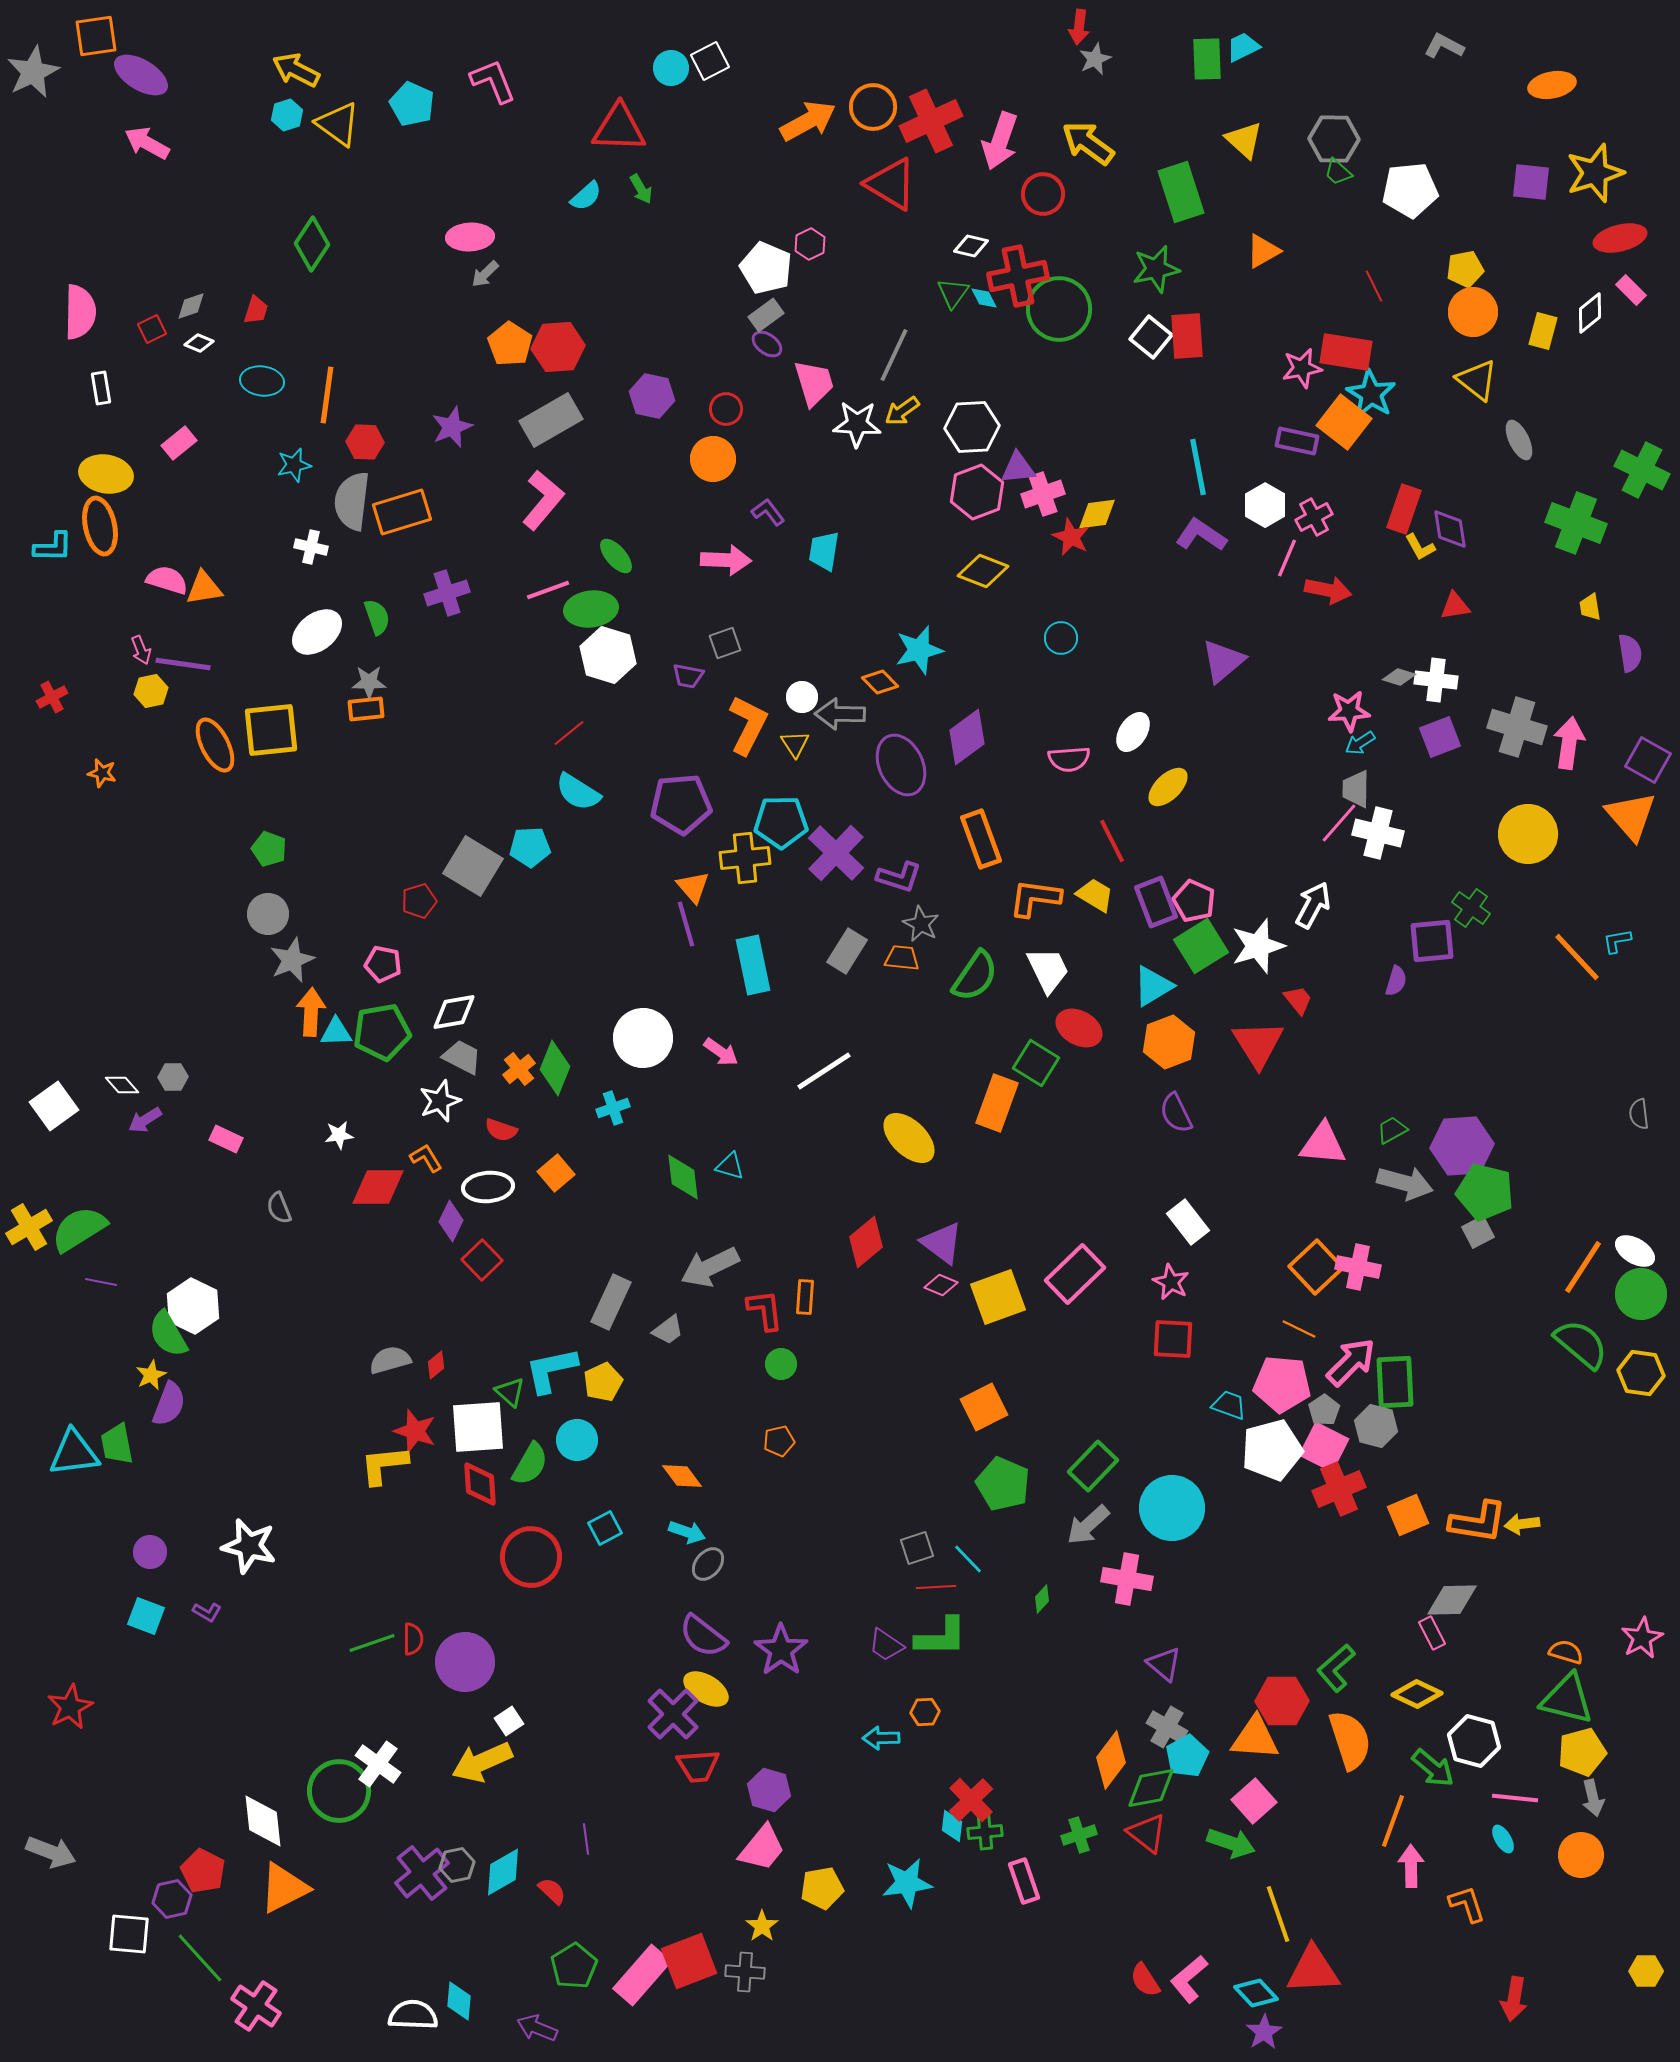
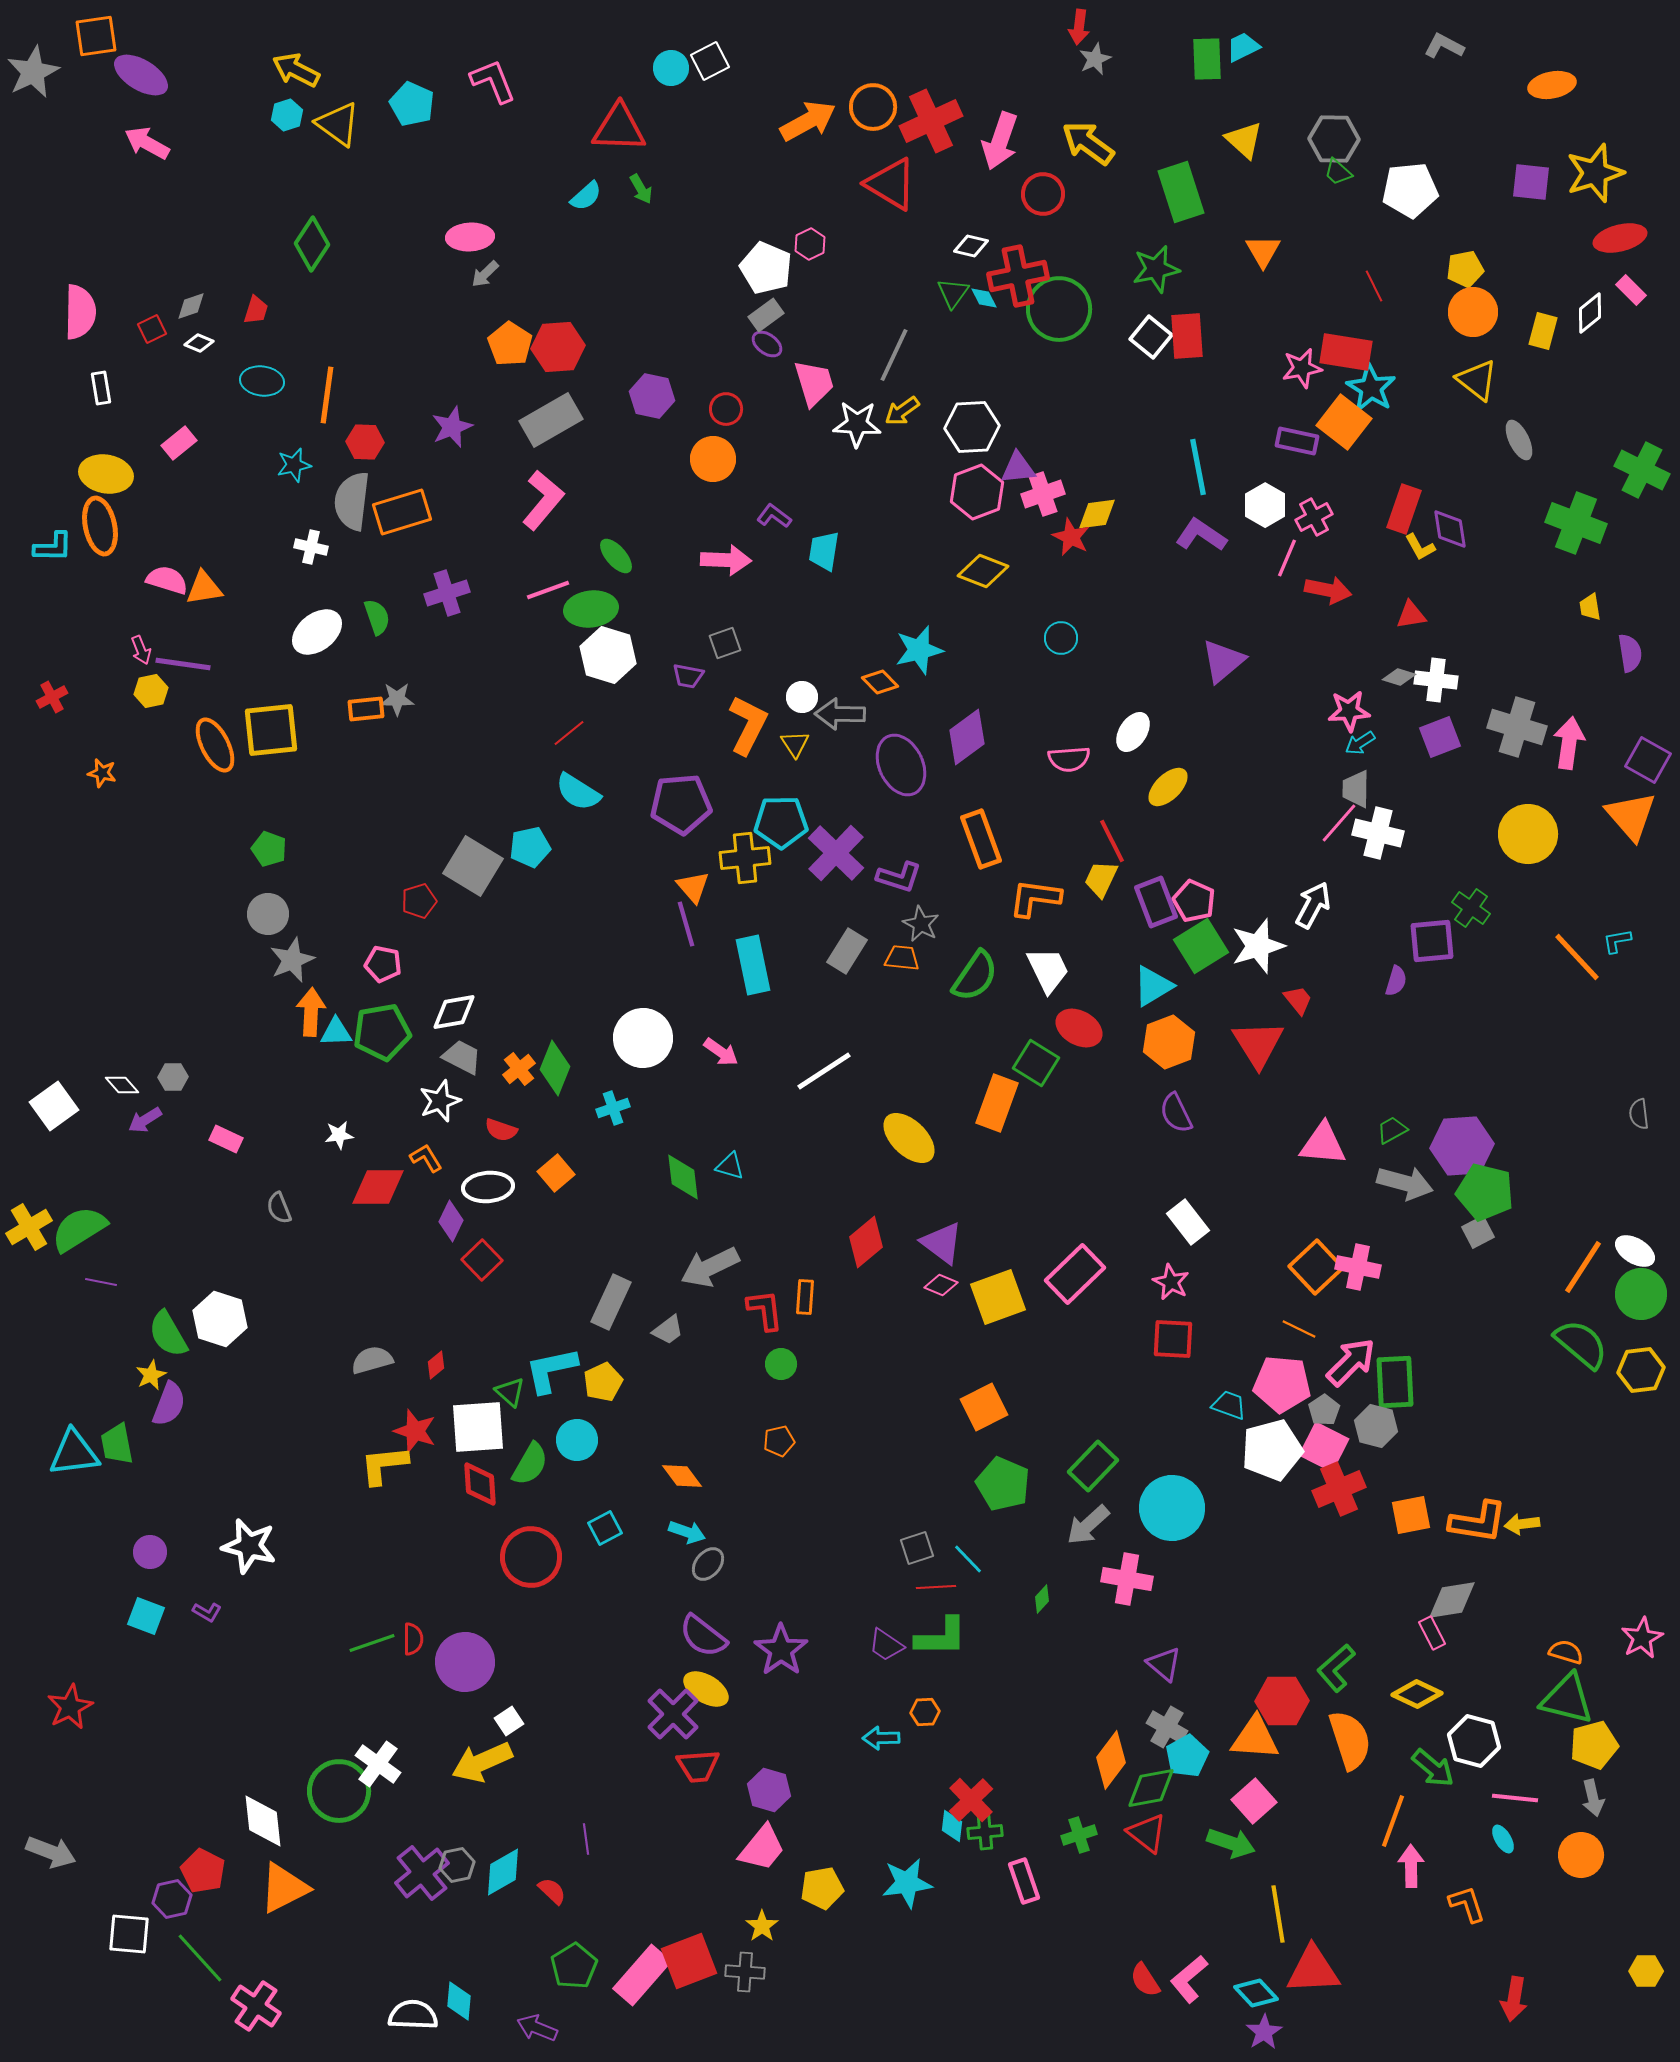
orange triangle at (1263, 251): rotated 30 degrees counterclockwise
cyan star at (1371, 394): moved 6 px up
purple L-shape at (768, 512): moved 6 px right, 4 px down; rotated 16 degrees counterclockwise
red triangle at (1455, 606): moved 44 px left, 9 px down
gray star at (369, 682): moved 28 px right, 17 px down
cyan pentagon at (530, 847): rotated 9 degrees counterclockwise
yellow trapezoid at (1095, 895): moved 6 px right, 16 px up; rotated 96 degrees counterclockwise
white hexagon at (193, 1306): moved 27 px right, 13 px down; rotated 8 degrees counterclockwise
gray semicircle at (390, 1360): moved 18 px left
yellow hexagon at (1641, 1373): moved 3 px up; rotated 15 degrees counterclockwise
orange square at (1408, 1515): moved 3 px right; rotated 12 degrees clockwise
gray diamond at (1452, 1600): rotated 8 degrees counterclockwise
yellow pentagon at (1582, 1752): moved 12 px right, 7 px up
yellow line at (1278, 1914): rotated 10 degrees clockwise
